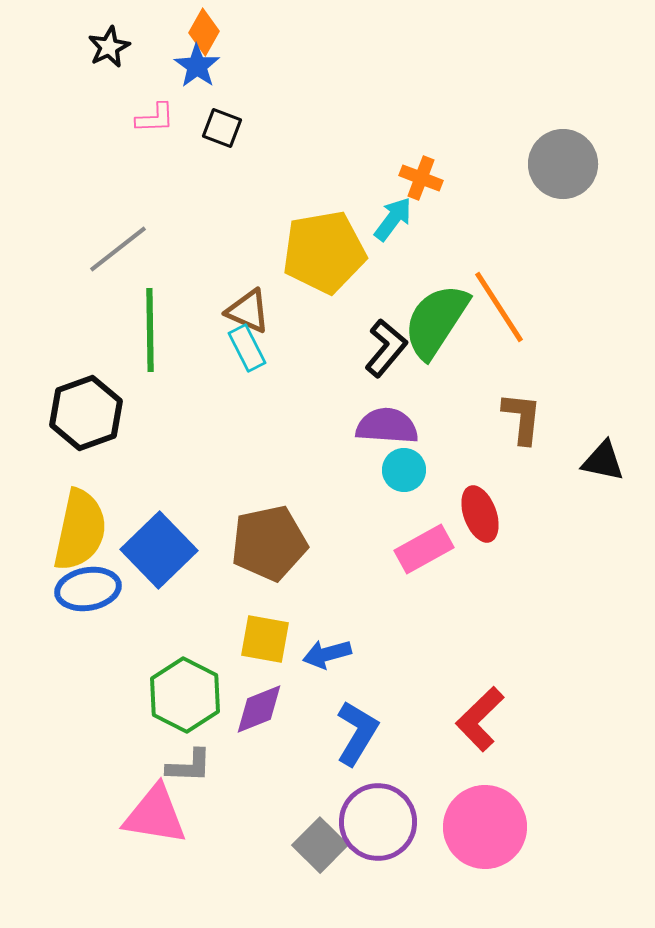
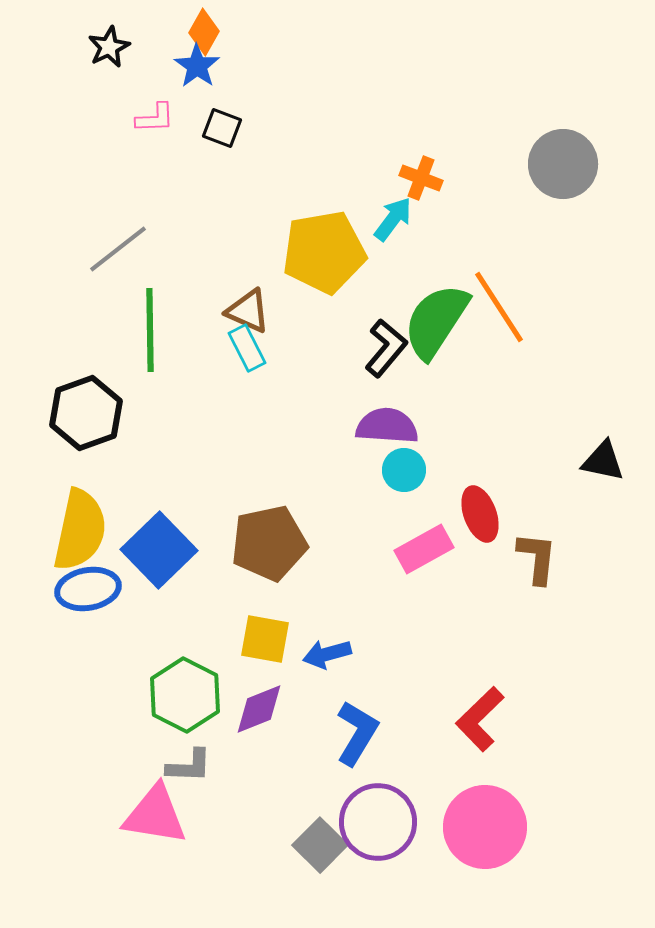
brown L-shape: moved 15 px right, 140 px down
